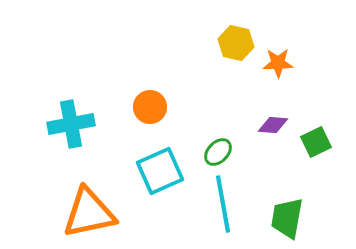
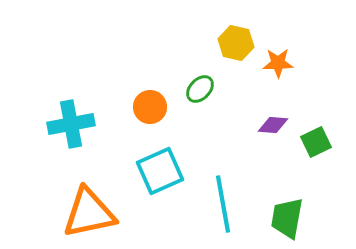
green ellipse: moved 18 px left, 63 px up
